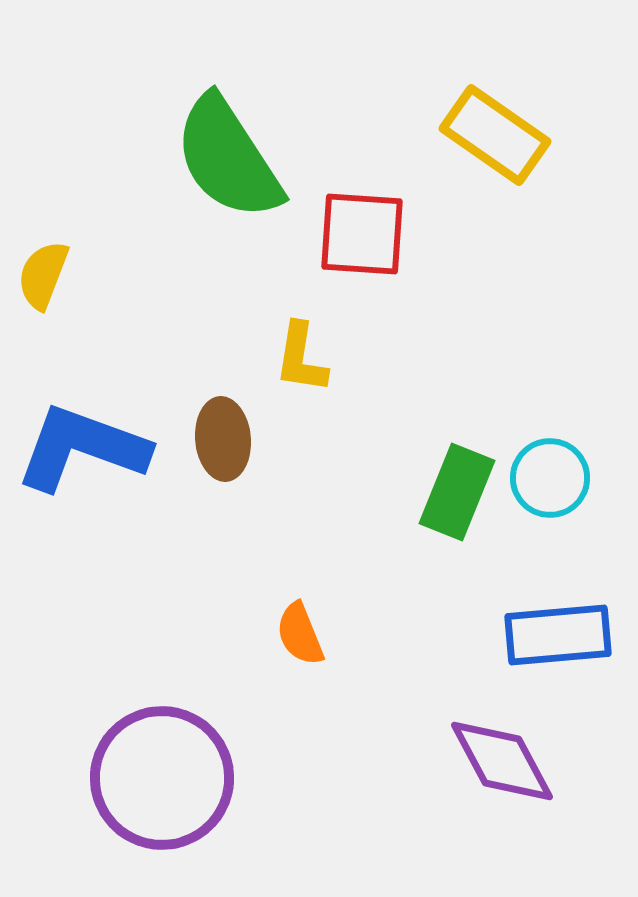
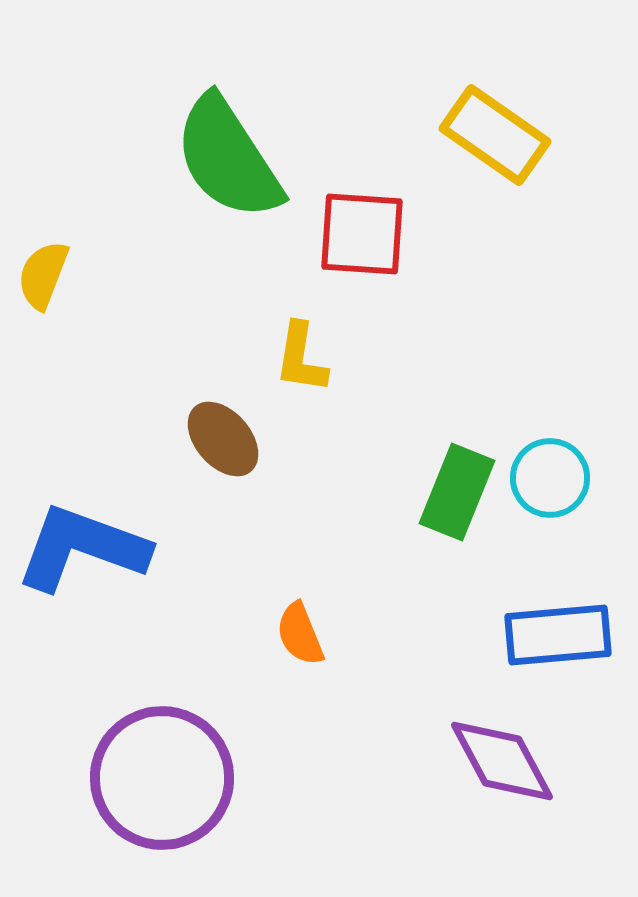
brown ellipse: rotated 36 degrees counterclockwise
blue L-shape: moved 100 px down
